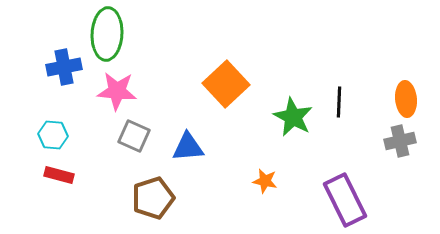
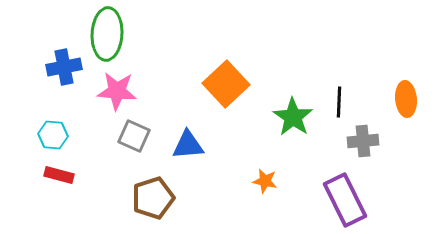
green star: rotated 6 degrees clockwise
gray cross: moved 37 px left; rotated 8 degrees clockwise
blue triangle: moved 2 px up
